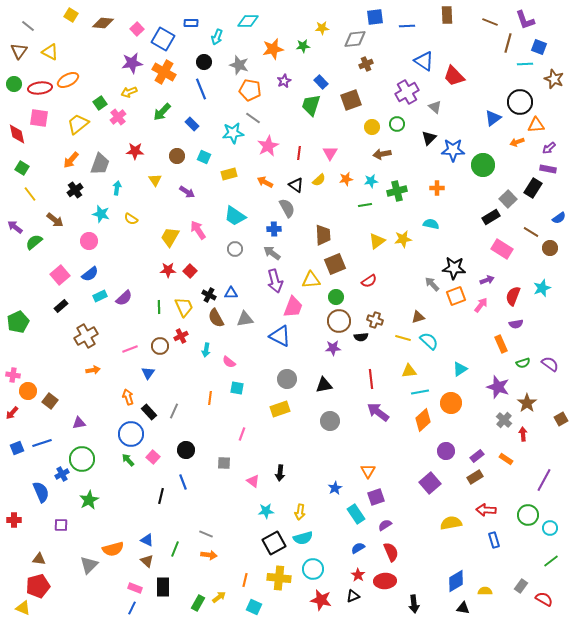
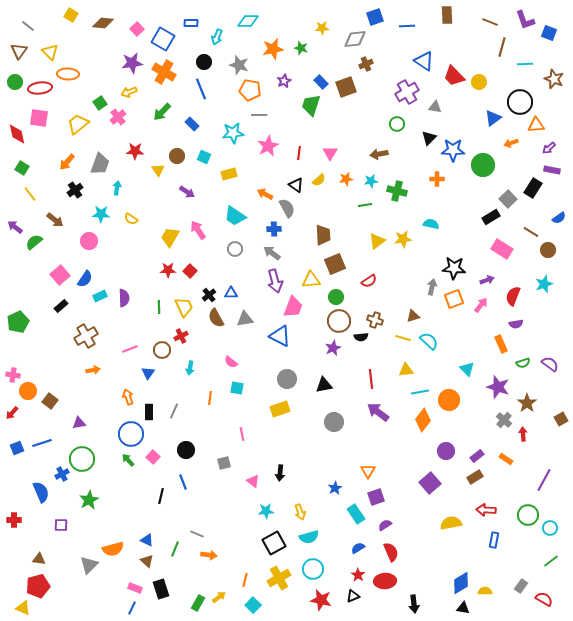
blue square at (375, 17): rotated 12 degrees counterclockwise
brown line at (508, 43): moved 6 px left, 4 px down
green star at (303, 46): moved 2 px left, 2 px down; rotated 24 degrees clockwise
blue square at (539, 47): moved 10 px right, 14 px up
yellow triangle at (50, 52): rotated 18 degrees clockwise
orange ellipse at (68, 80): moved 6 px up; rotated 30 degrees clockwise
green circle at (14, 84): moved 1 px right, 2 px up
brown square at (351, 100): moved 5 px left, 13 px up
gray triangle at (435, 107): rotated 32 degrees counterclockwise
gray line at (253, 118): moved 6 px right, 3 px up; rotated 35 degrees counterclockwise
yellow circle at (372, 127): moved 107 px right, 45 px up
orange arrow at (517, 142): moved 6 px left, 1 px down
brown arrow at (382, 154): moved 3 px left
orange arrow at (71, 160): moved 4 px left, 2 px down
purple rectangle at (548, 169): moved 4 px right, 1 px down
yellow triangle at (155, 180): moved 3 px right, 10 px up
orange arrow at (265, 182): moved 12 px down
orange cross at (437, 188): moved 9 px up
green cross at (397, 191): rotated 30 degrees clockwise
cyan star at (101, 214): rotated 12 degrees counterclockwise
brown circle at (550, 248): moved 2 px left, 2 px down
blue semicircle at (90, 274): moved 5 px left, 5 px down; rotated 18 degrees counterclockwise
gray arrow at (432, 284): moved 3 px down; rotated 56 degrees clockwise
cyan star at (542, 288): moved 2 px right, 4 px up
black cross at (209, 295): rotated 24 degrees clockwise
orange square at (456, 296): moved 2 px left, 3 px down
purple semicircle at (124, 298): rotated 48 degrees counterclockwise
brown triangle at (418, 317): moved 5 px left, 1 px up
brown circle at (160, 346): moved 2 px right, 4 px down
purple star at (333, 348): rotated 21 degrees counterclockwise
cyan arrow at (206, 350): moved 16 px left, 18 px down
pink semicircle at (229, 362): moved 2 px right
cyan triangle at (460, 369): moved 7 px right; rotated 42 degrees counterclockwise
yellow triangle at (409, 371): moved 3 px left, 1 px up
orange circle at (451, 403): moved 2 px left, 3 px up
black rectangle at (149, 412): rotated 42 degrees clockwise
orange diamond at (423, 420): rotated 10 degrees counterclockwise
gray circle at (330, 421): moved 4 px right, 1 px down
pink line at (242, 434): rotated 32 degrees counterclockwise
gray square at (224, 463): rotated 16 degrees counterclockwise
yellow arrow at (300, 512): rotated 28 degrees counterclockwise
gray line at (206, 534): moved 9 px left
cyan semicircle at (303, 538): moved 6 px right, 1 px up
blue rectangle at (494, 540): rotated 28 degrees clockwise
yellow cross at (279, 578): rotated 35 degrees counterclockwise
blue diamond at (456, 581): moved 5 px right, 2 px down
black rectangle at (163, 587): moved 2 px left, 2 px down; rotated 18 degrees counterclockwise
cyan square at (254, 607): moved 1 px left, 2 px up; rotated 21 degrees clockwise
